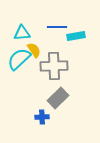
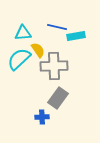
blue line: rotated 12 degrees clockwise
cyan triangle: moved 1 px right
yellow semicircle: moved 4 px right
gray rectangle: rotated 10 degrees counterclockwise
